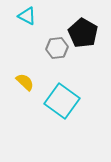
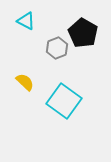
cyan triangle: moved 1 px left, 5 px down
gray hexagon: rotated 15 degrees counterclockwise
cyan square: moved 2 px right
